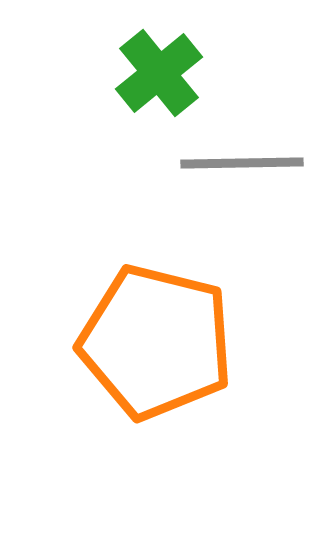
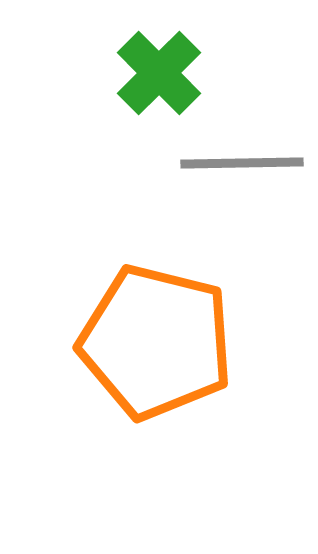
green cross: rotated 6 degrees counterclockwise
